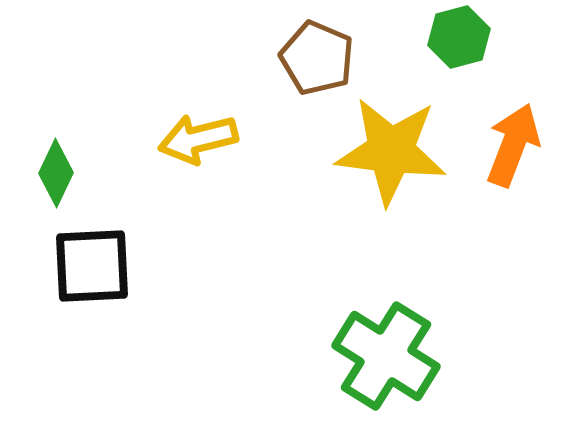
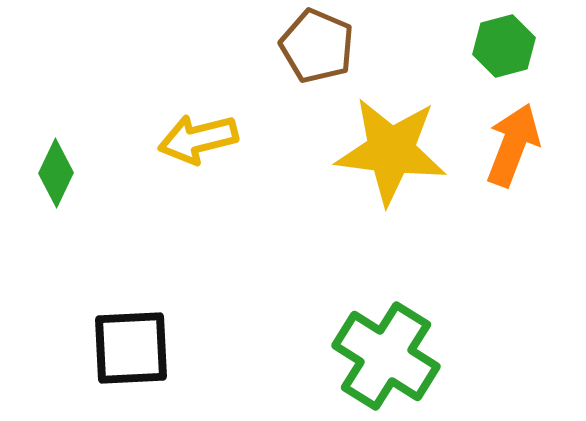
green hexagon: moved 45 px right, 9 px down
brown pentagon: moved 12 px up
black square: moved 39 px right, 82 px down
